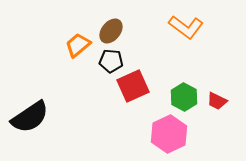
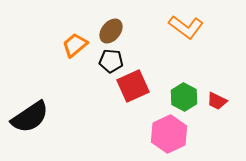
orange trapezoid: moved 3 px left
